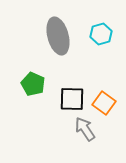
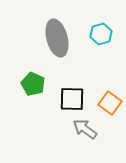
gray ellipse: moved 1 px left, 2 px down
orange square: moved 6 px right
gray arrow: rotated 20 degrees counterclockwise
